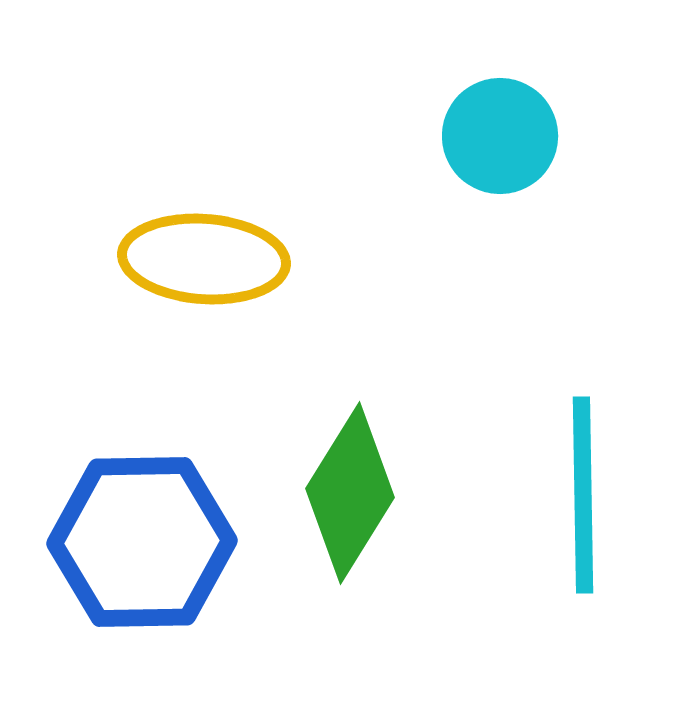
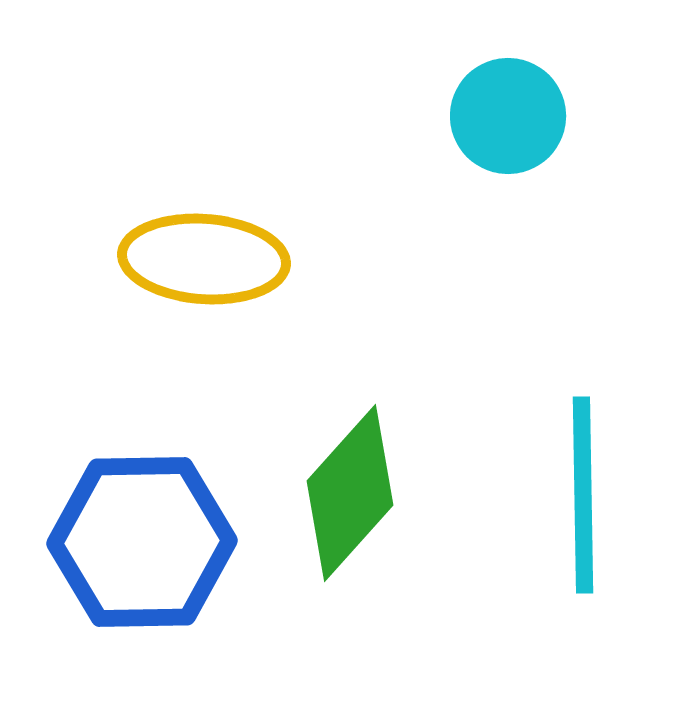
cyan circle: moved 8 px right, 20 px up
green diamond: rotated 10 degrees clockwise
